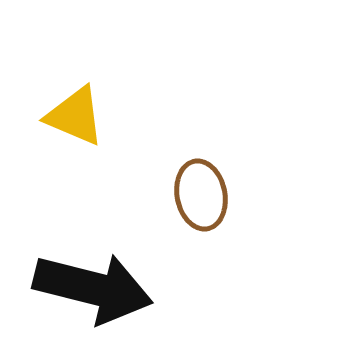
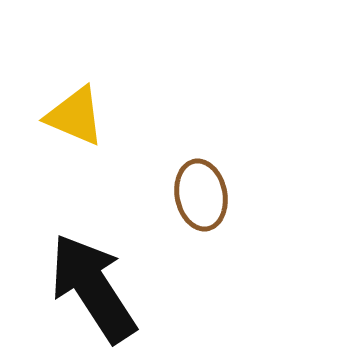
black arrow: rotated 137 degrees counterclockwise
